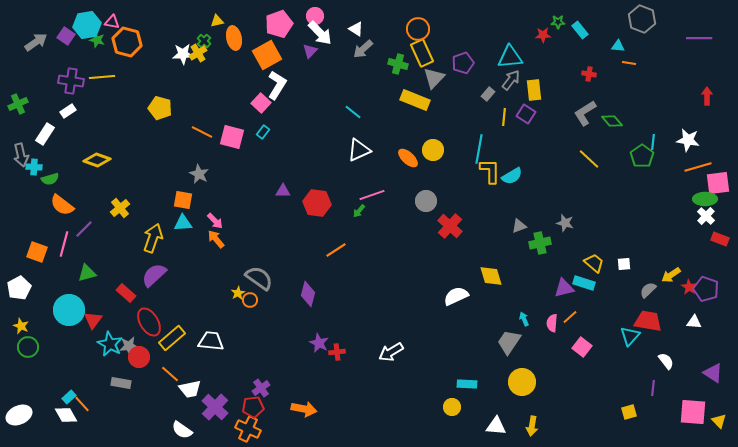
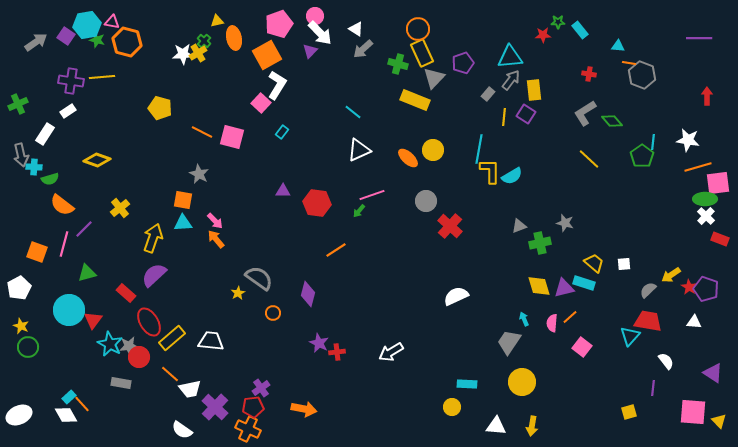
gray hexagon at (642, 19): moved 56 px down
cyan rectangle at (263, 132): moved 19 px right
yellow diamond at (491, 276): moved 48 px right, 10 px down
orange circle at (250, 300): moved 23 px right, 13 px down
